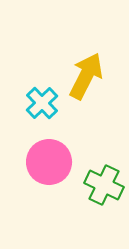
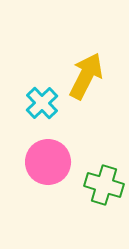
pink circle: moved 1 px left
green cross: rotated 9 degrees counterclockwise
